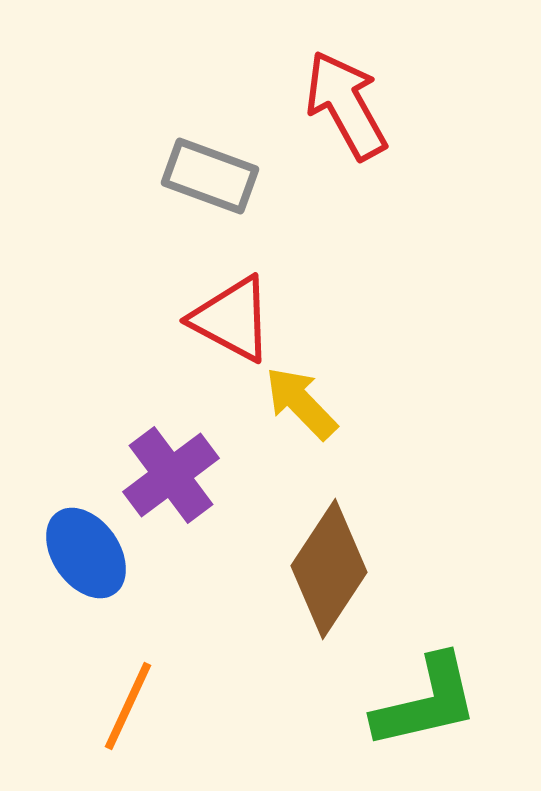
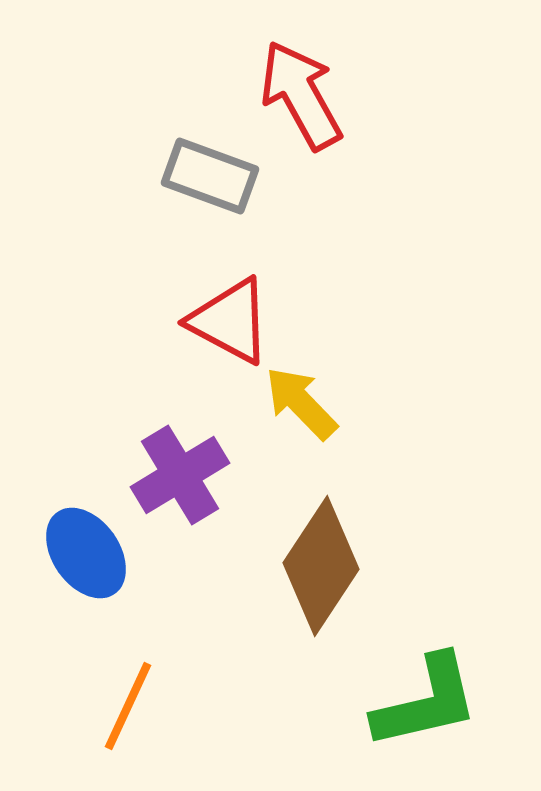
red arrow: moved 45 px left, 10 px up
red triangle: moved 2 px left, 2 px down
purple cross: moved 9 px right; rotated 6 degrees clockwise
brown diamond: moved 8 px left, 3 px up
